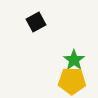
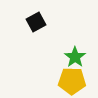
green star: moved 1 px right, 3 px up
